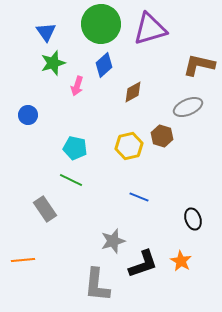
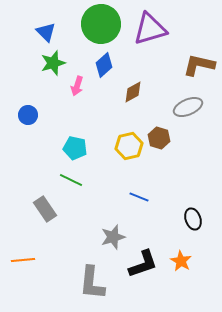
blue triangle: rotated 10 degrees counterclockwise
brown hexagon: moved 3 px left, 2 px down
gray star: moved 4 px up
gray L-shape: moved 5 px left, 2 px up
